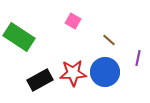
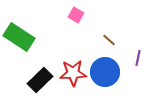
pink square: moved 3 px right, 6 px up
black rectangle: rotated 15 degrees counterclockwise
